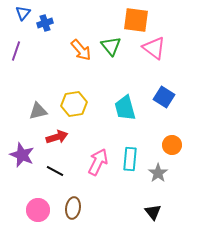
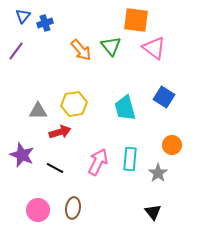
blue triangle: moved 3 px down
purple line: rotated 18 degrees clockwise
gray triangle: rotated 12 degrees clockwise
red arrow: moved 3 px right, 5 px up
black line: moved 3 px up
